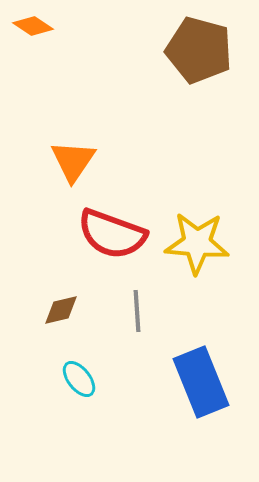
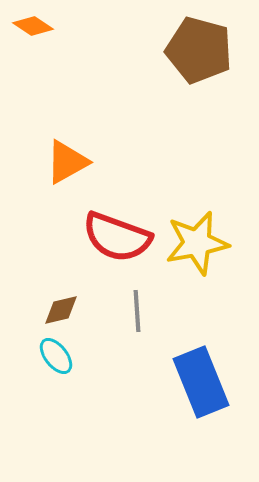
orange triangle: moved 6 px left, 1 px down; rotated 27 degrees clockwise
red semicircle: moved 5 px right, 3 px down
yellow star: rotated 16 degrees counterclockwise
cyan ellipse: moved 23 px left, 23 px up
